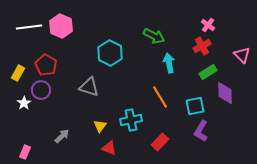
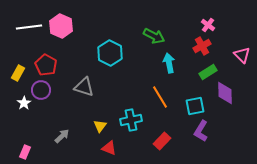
gray triangle: moved 5 px left
red rectangle: moved 2 px right, 1 px up
